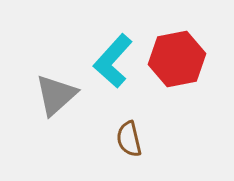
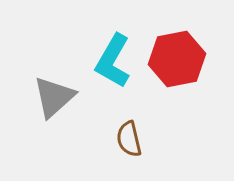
cyan L-shape: rotated 12 degrees counterclockwise
gray triangle: moved 2 px left, 2 px down
